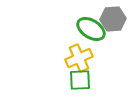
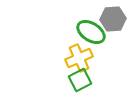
green ellipse: moved 3 px down
green square: rotated 25 degrees counterclockwise
